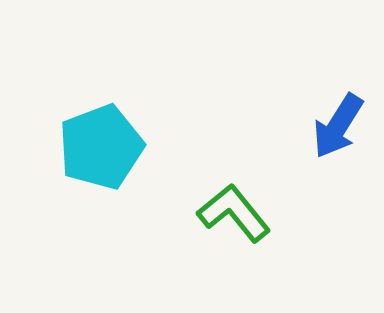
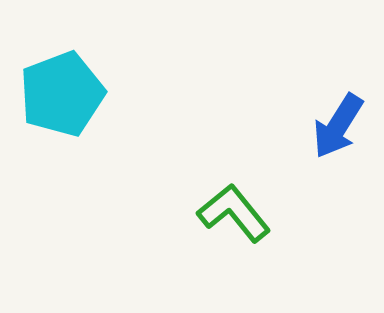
cyan pentagon: moved 39 px left, 53 px up
